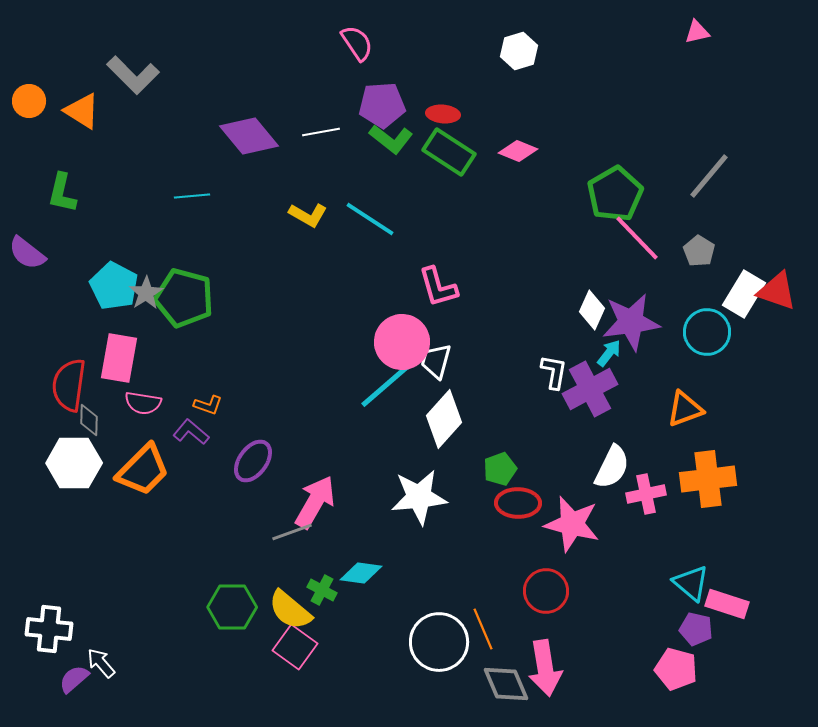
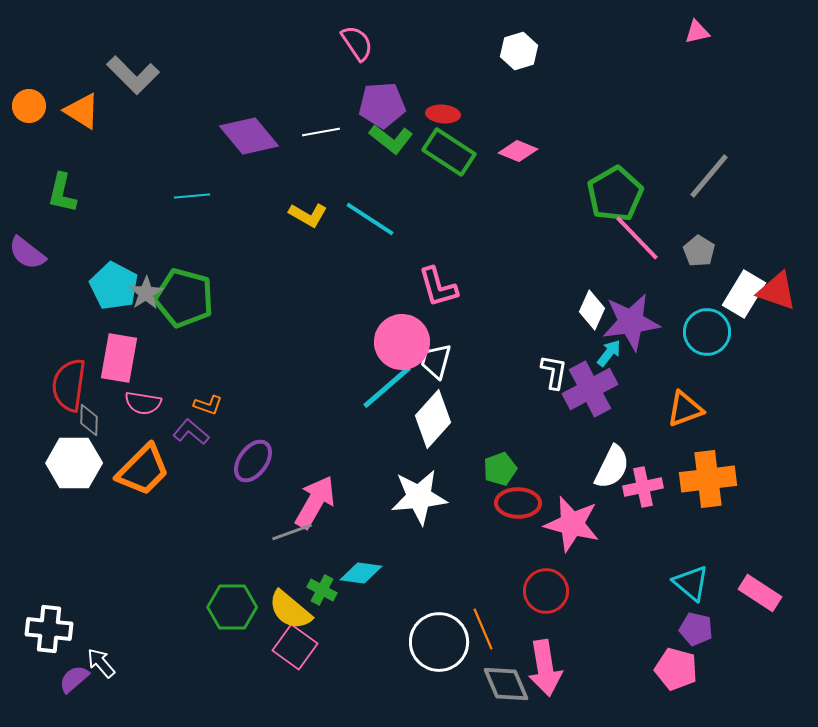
orange circle at (29, 101): moved 5 px down
cyan line at (385, 386): moved 2 px right, 1 px down
white diamond at (444, 419): moved 11 px left
pink cross at (646, 494): moved 3 px left, 7 px up
pink rectangle at (727, 604): moved 33 px right, 11 px up; rotated 15 degrees clockwise
